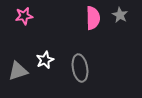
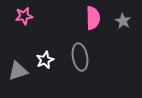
gray star: moved 3 px right, 6 px down
gray ellipse: moved 11 px up
